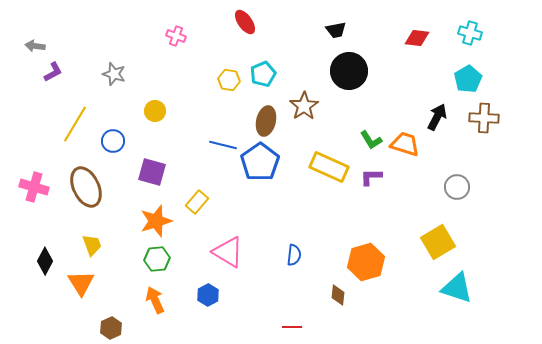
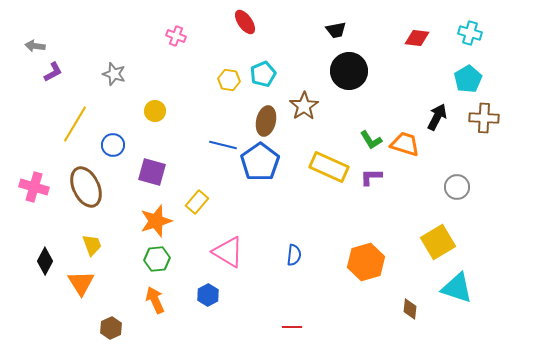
blue circle at (113, 141): moved 4 px down
brown diamond at (338, 295): moved 72 px right, 14 px down
